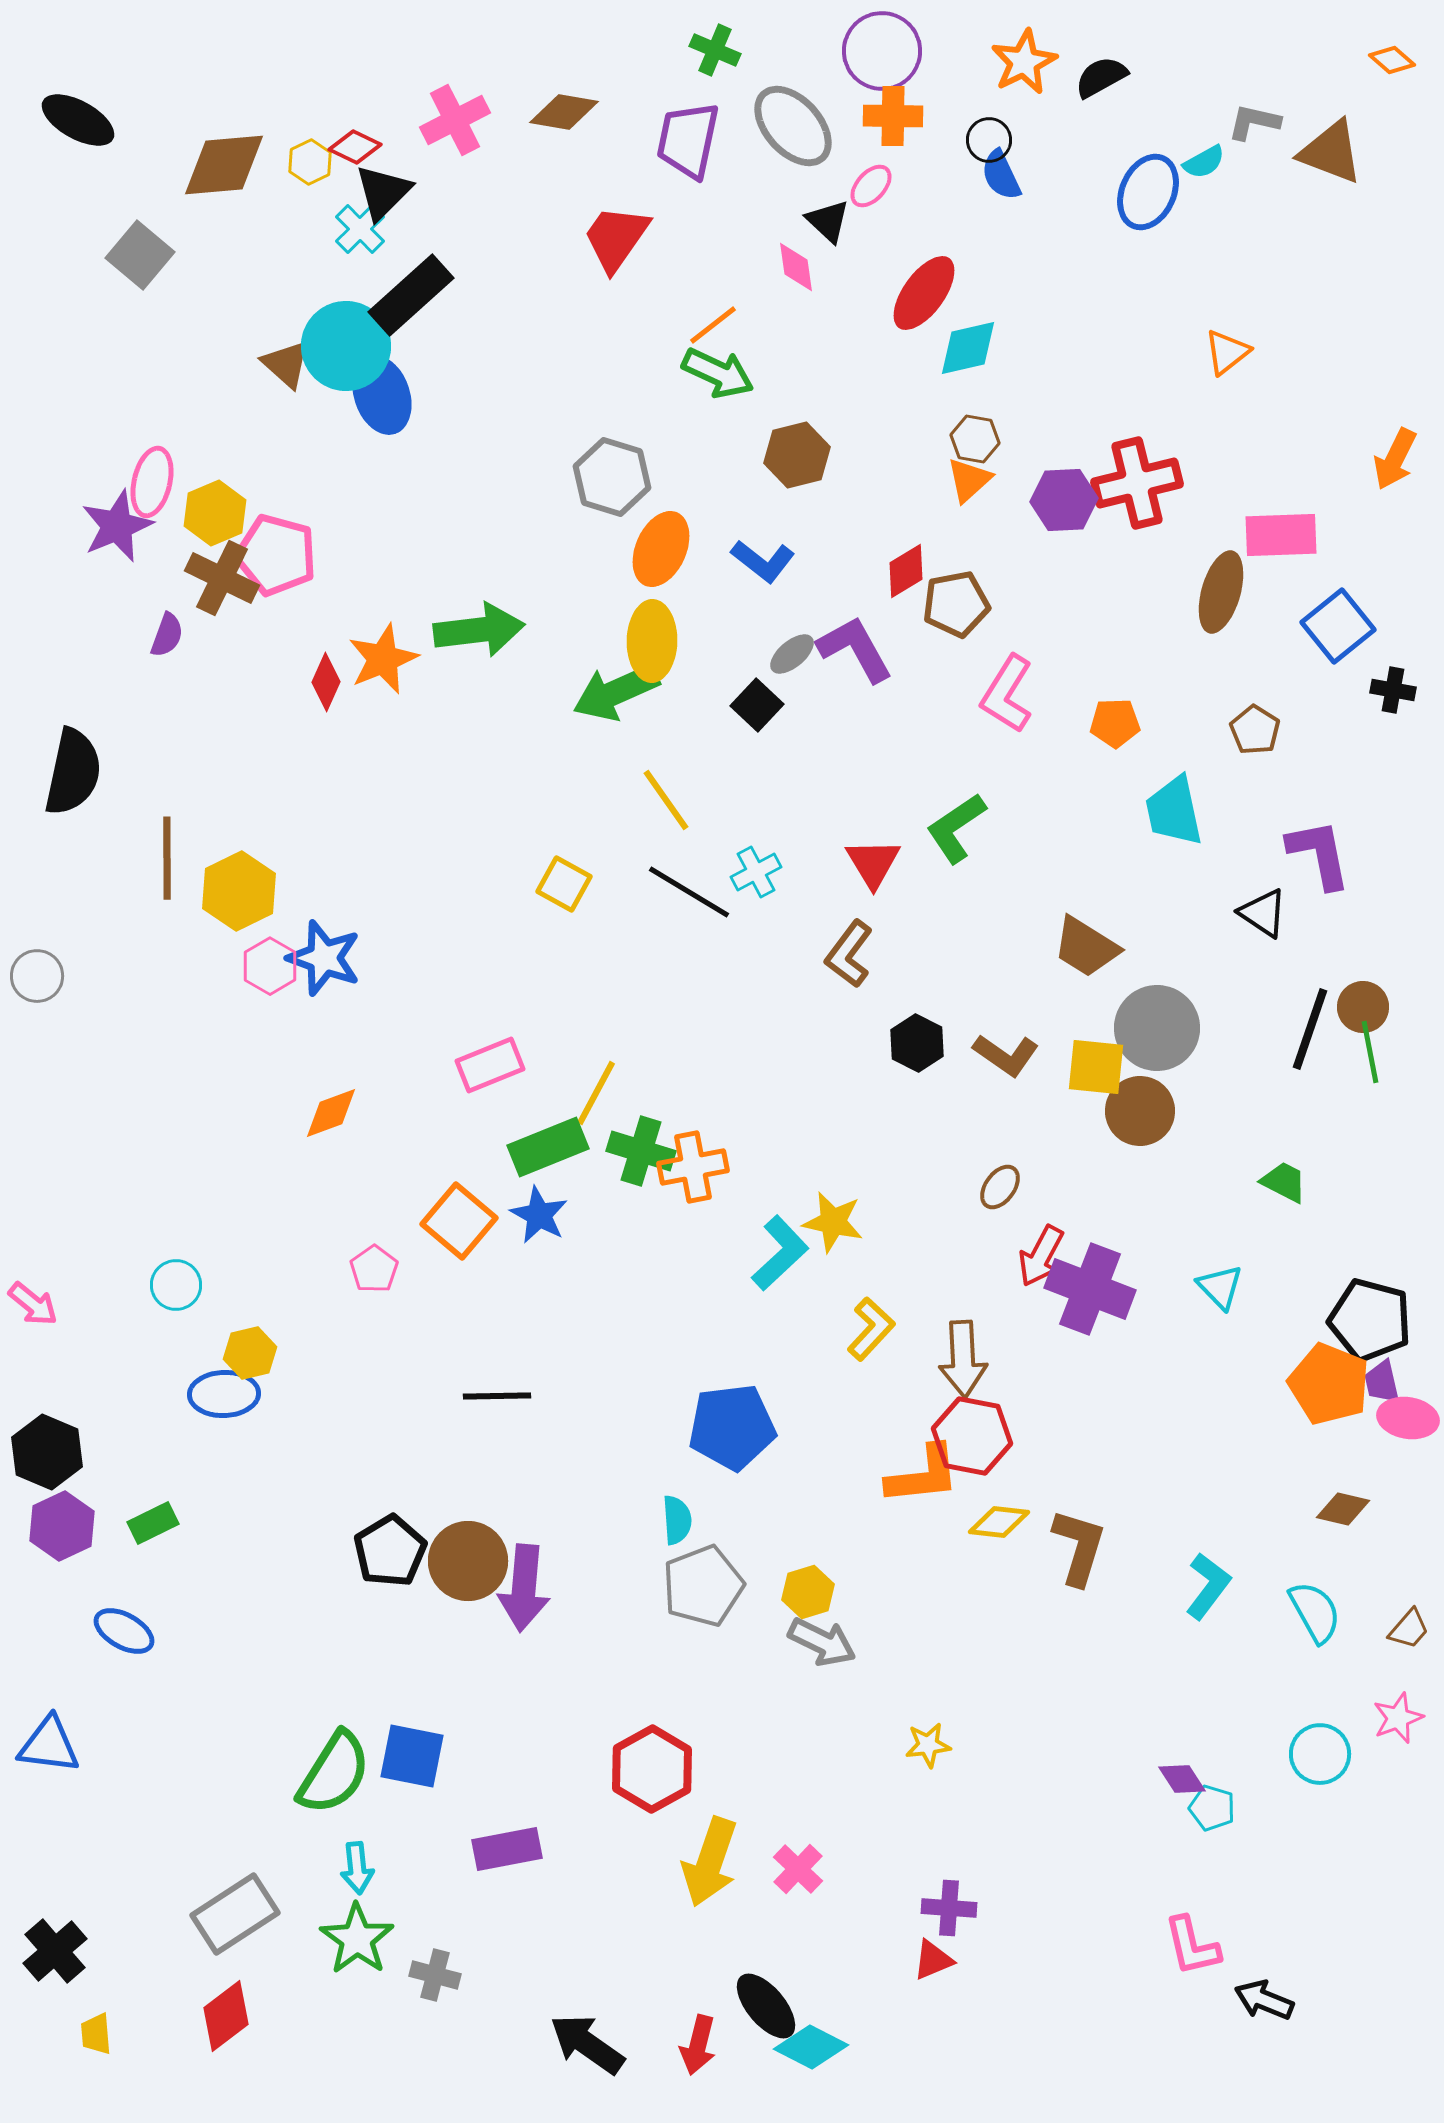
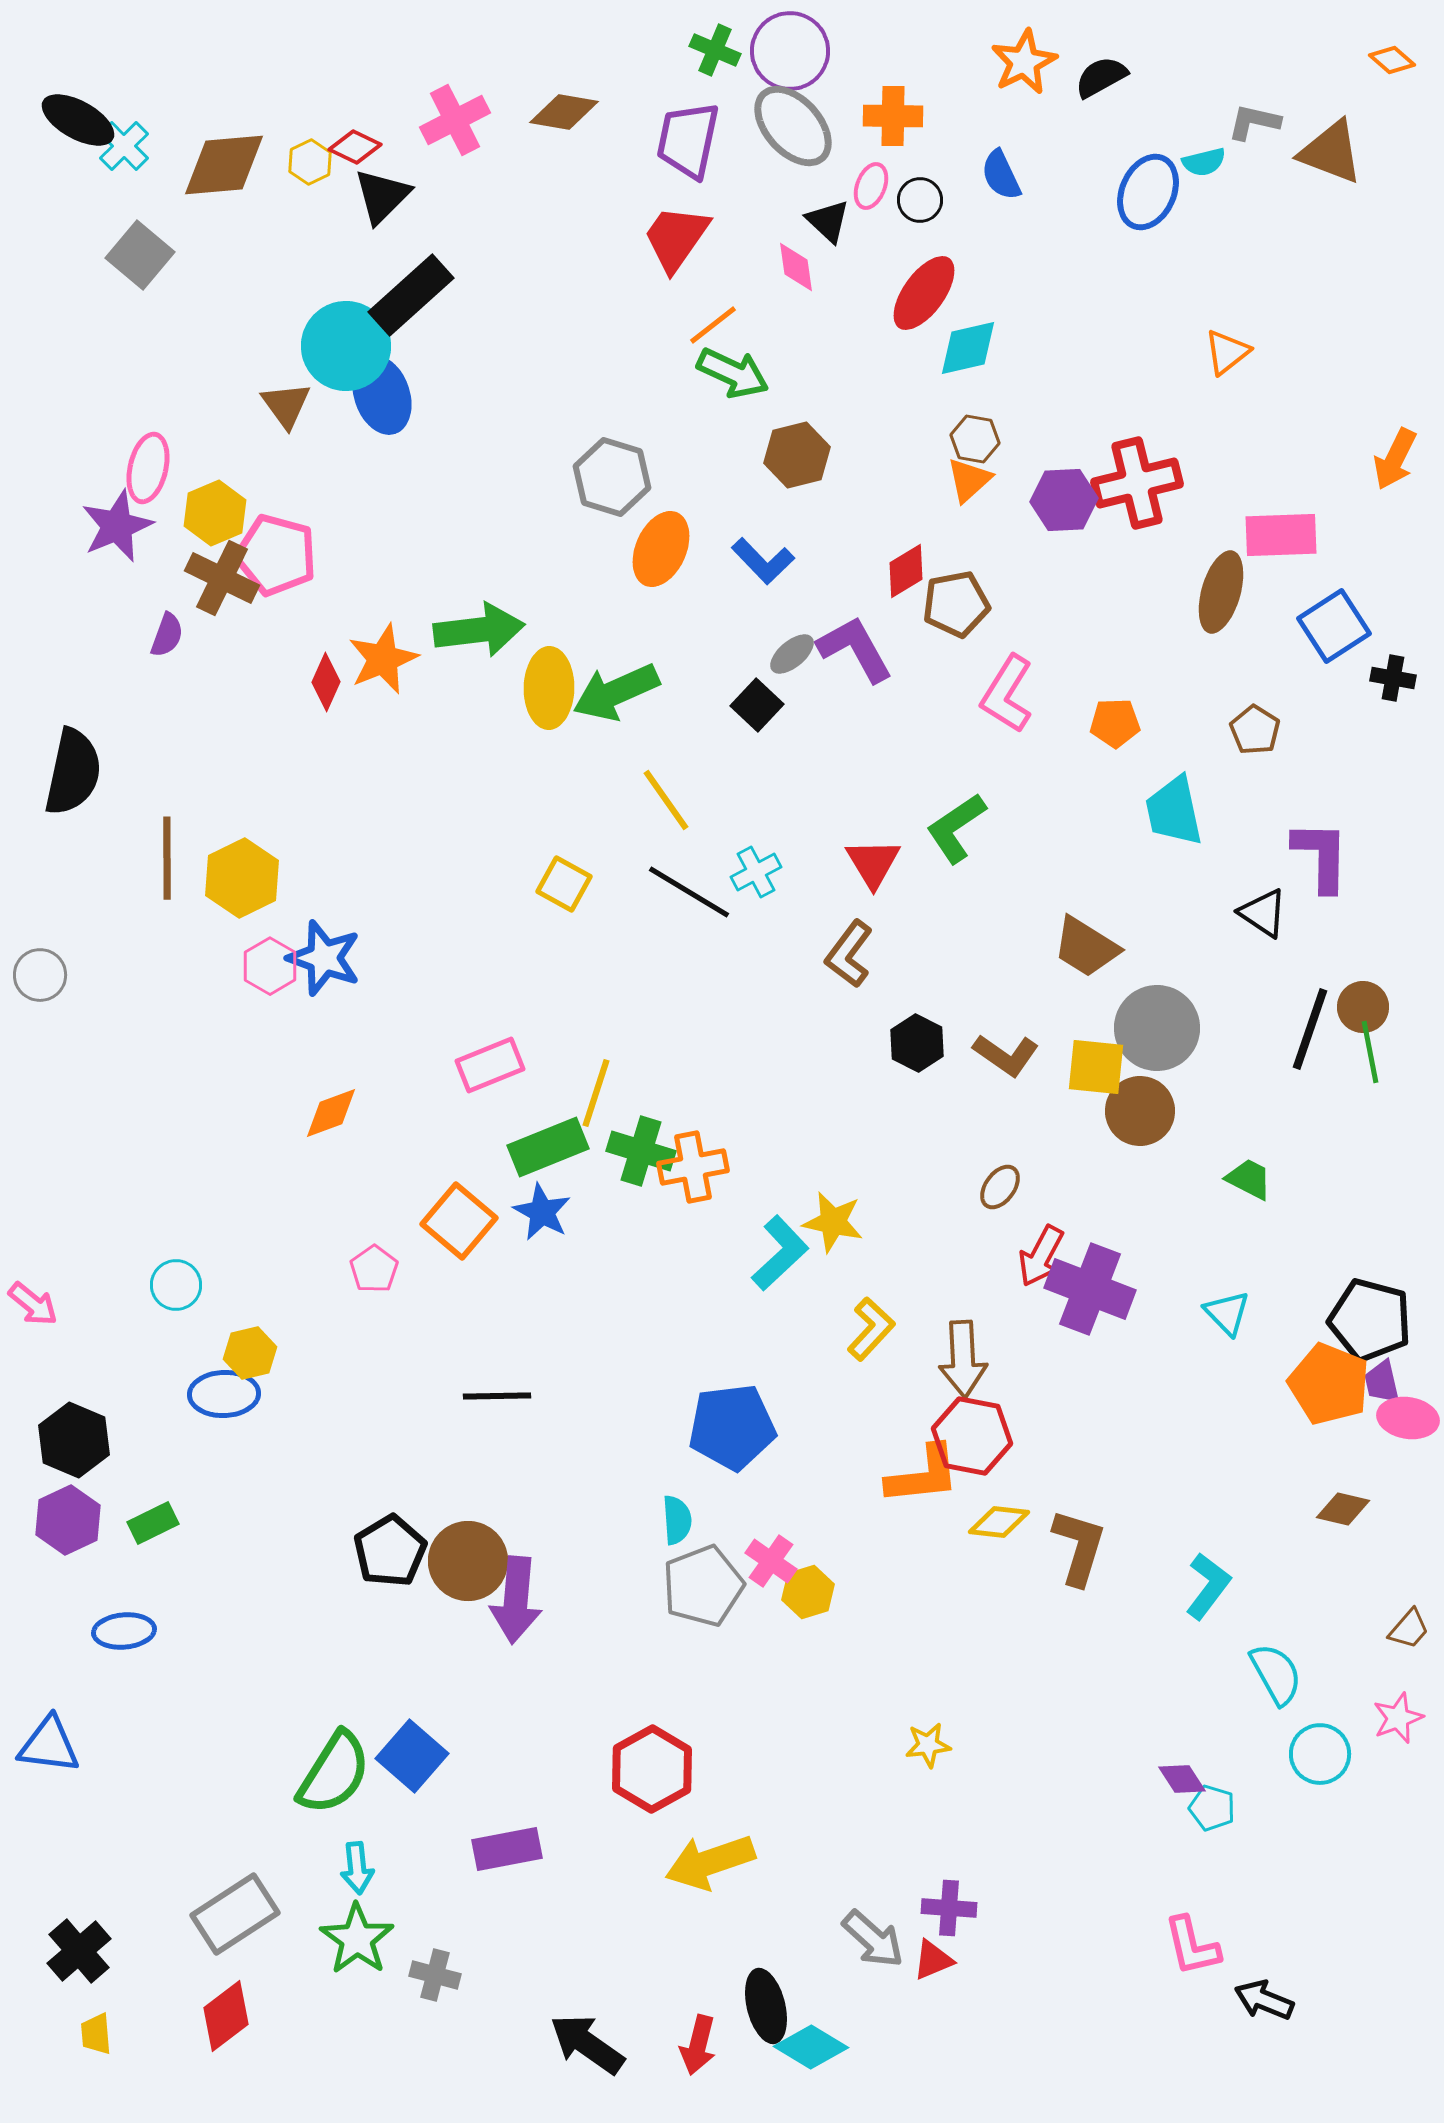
purple circle at (882, 51): moved 92 px left
black circle at (989, 140): moved 69 px left, 60 px down
cyan semicircle at (1204, 162): rotated 15 degrees clockwise
pink ellipse at (871, 186): rotated 21 degrees counterclockwise
black triangle at (383, 192): moved 1 px left, 4 px down
cyan cross at (360, 229): moved 236 px left, 83 px up
red trapezoid at (616, 238): moved 60 px right
brown triangle at (286, 364): moved 41 px down; rotated 12 degrees clockwise
green arrow at (718, 373): moved 15 px right
pink ellipse at (152, 482): moved 4 px left, 14 px up
blue L-shape at (763, 561): rotated 8 degrees clockwise
blue square at (1338, 626): moved 4 px left; rotated 6 degrees clockwise
yellow ellipse at (652, 641): moved 103 px left, 47 px down
black cross at (1393, 690): moved 12 px up
purple L-shape at (1319, 854): moved 2 px right, 2 px down; rotated 12 degrees clockwise
yellow hexagon at (239, 891): moved 3 px right, 13 px up
gray circle at (37, 976): moved 3 px right, 1 px up
yellow line at (596, 1093): rotated 10 degrees counterclockwise
green trapezoid at (1284, 1182): moved 35 px left, 3 px up
blue star at (539, 1215): moved 3 px right, 3 px up
cyan triangle at (1220, 1287): moved 7 px right, 26 px down
black hexagon at (47, 1452): moved 27 px right, 12 px up
purple hexagon at (62, 1526): moved 6 px right, 6 px up
purple arrow at (524, 1588): moved 8 px left, 12 px down
cyan semicircle at (1315, 1612): moved 39 px left, 62 px down
blue ellipse at (124, 1631): rotated 34 degrees counterclockwise
gray arrow at (822, 1642): moved 51 px right, 297 px down; rotated 16 degrees clockwise
blue square at (412, 1756): rotated 30 degrees clockwise
yellow arrow at (710, 1862): rotated 52 degrees clockwise
pink cross at (798, 1869): moved 27 px left, 308 px up; rotated 9 degrees counterclockwise
black cross at (55, 1951): moved 24 px right
black ellipse at (766, 2006): rotated 26 degrees clockwise
cyan diamond at (811, 2047): rotated 4 degrees clockwise
